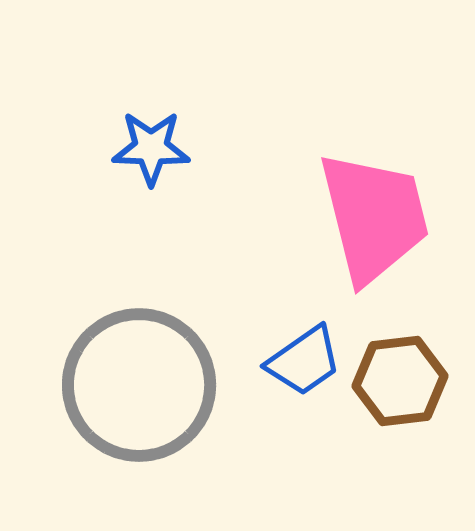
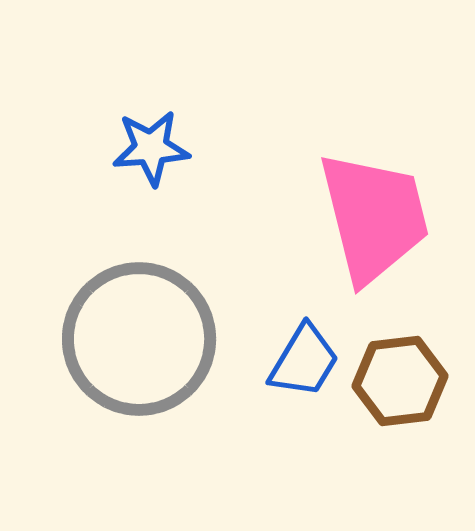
blue star: rotated 6 degrees counterclockwise
blue trapezoid: rotated 24 degrees counterclockwise
gray circle: moved 46 px up
